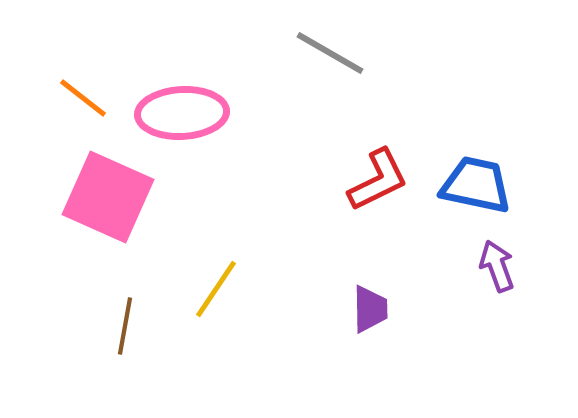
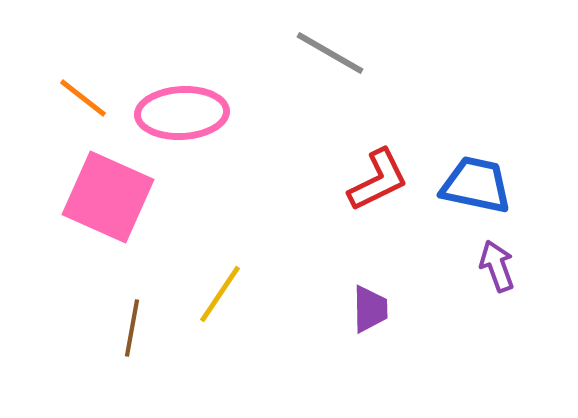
yellow line: moved 4 px right, 5 px down
brown line: moved 7 px right, 2 px down
